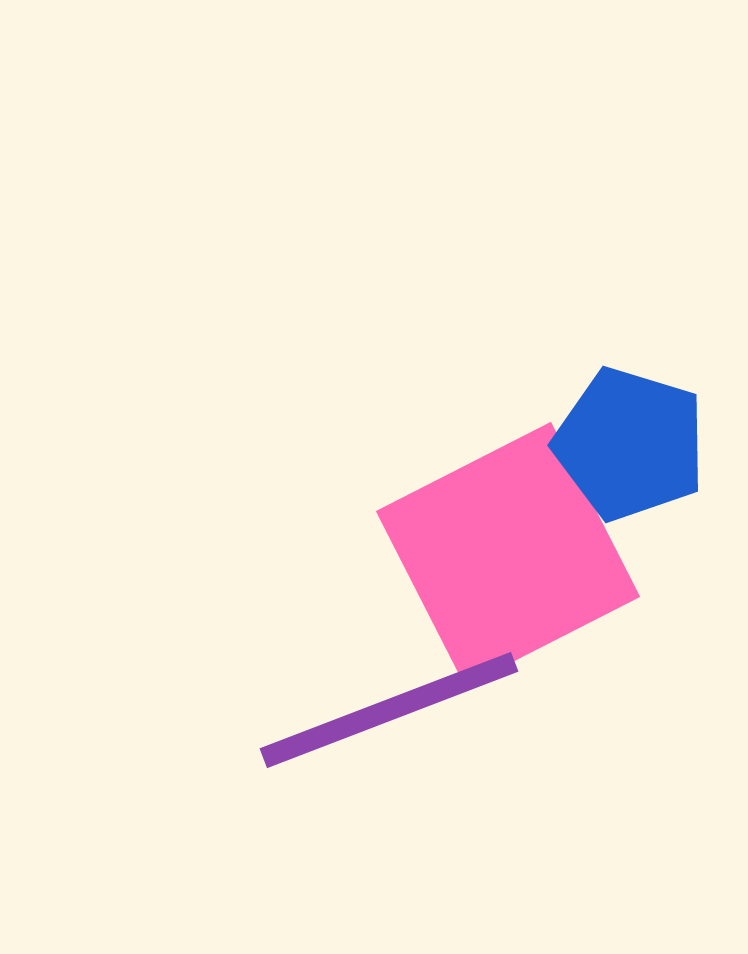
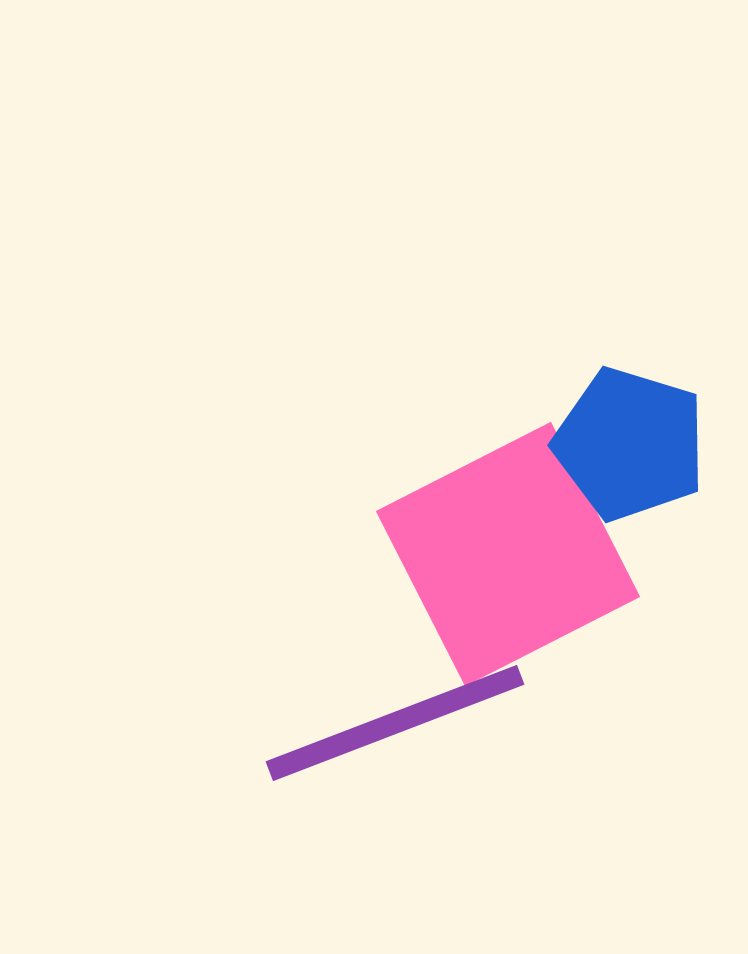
purple line: moved 6 px right, 13 px down
